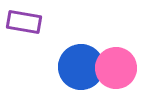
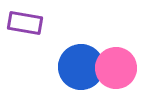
purple rectangle: moved 1 px right, 1 px down
